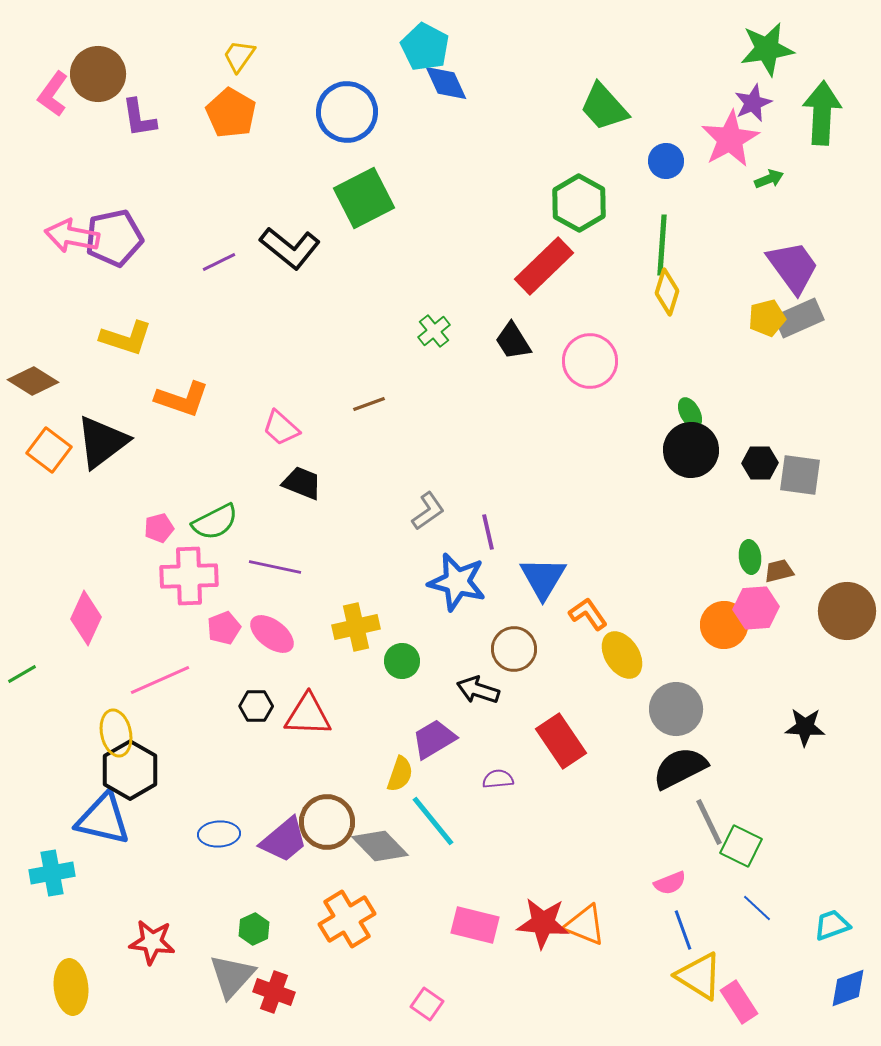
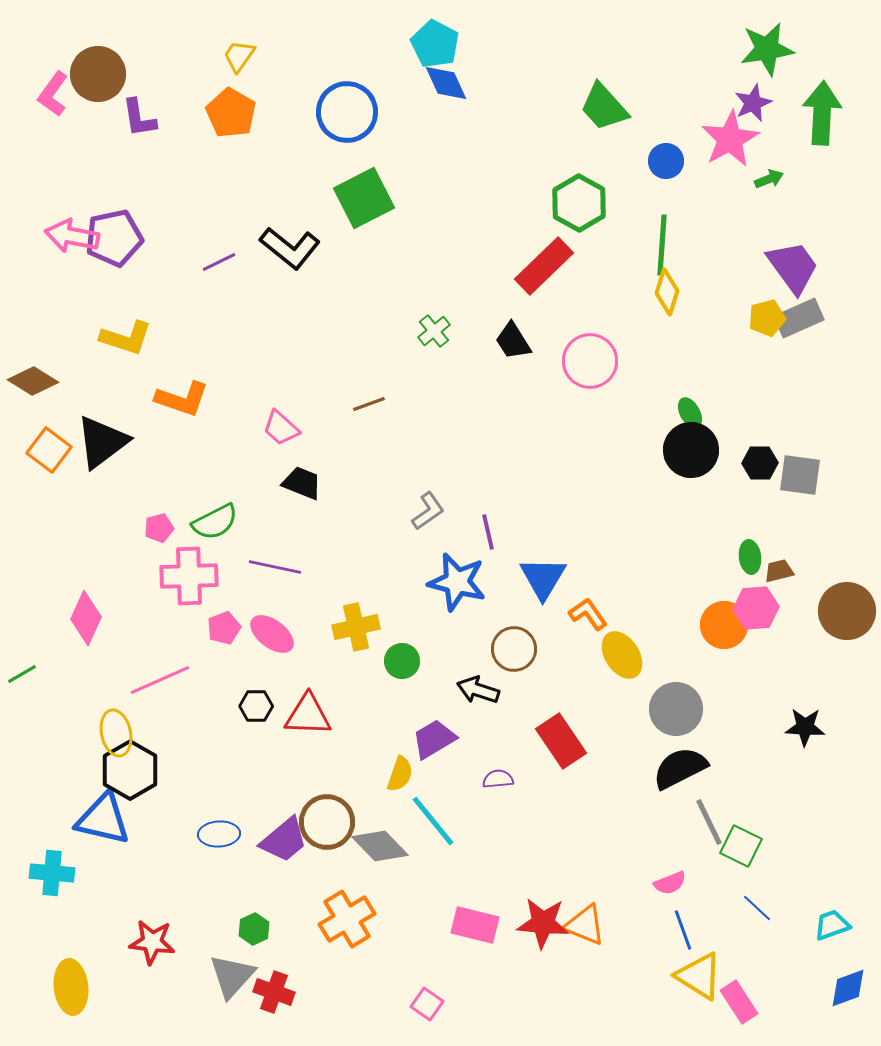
cyan pentagon at (425, 47): moved 10 px right, 3 px up
cyan cross at (52, 873): rotated 15 degrees clockwise
